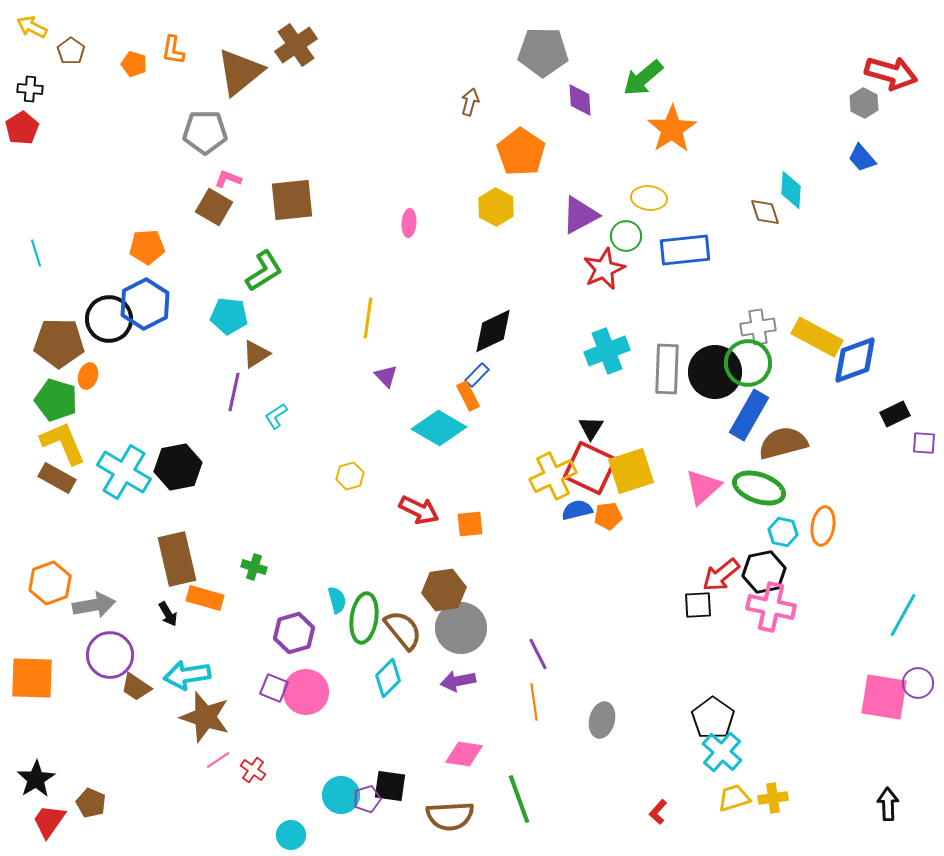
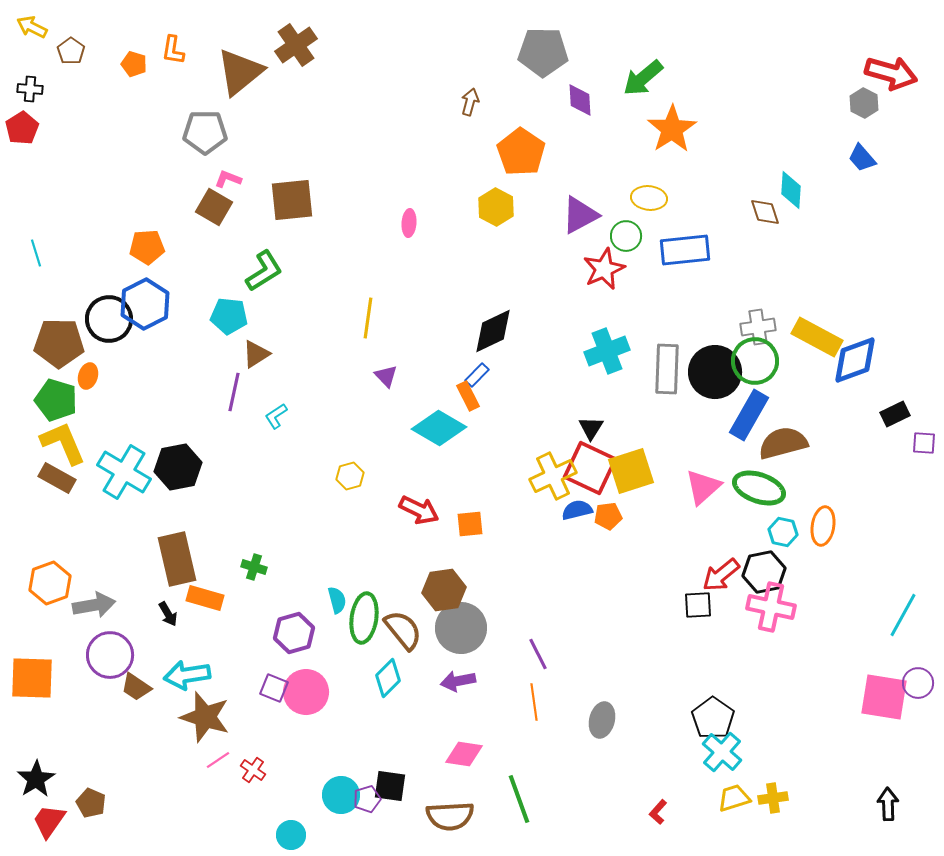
green circle at (748, 363): moved 7 px right, 2 px up
